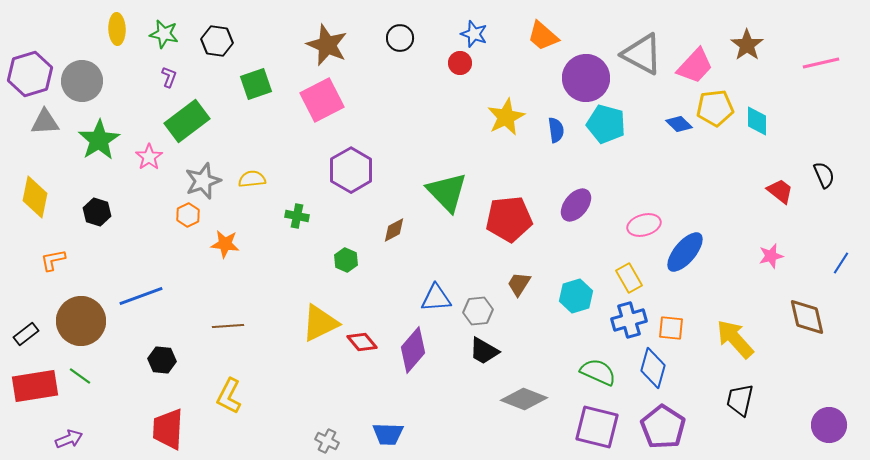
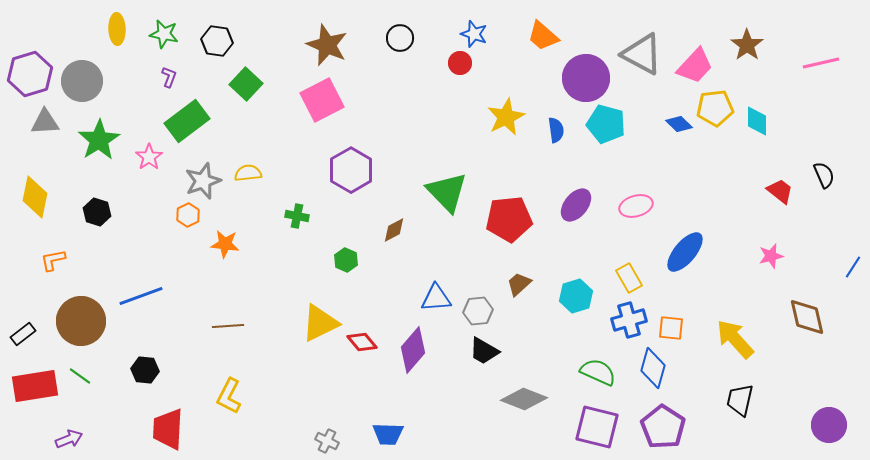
green square at (256, 84): moved 10 px left; rotated 28 degrees counterclockwise
yellow semicircle at (252, 179): moved 4 px left, 6 px up
pink ellipse at (644, 225): moved 8 px left, 19 px up
blue line at (841, 263): moved 12 px right, 4 px down
brown trapezoid at (519, 284): rotated 16 degrees clockwise
black rectangle at (26, 334): moved 3 px left
black hexagon at (162, 360): moved 17 px left, 10 px down
